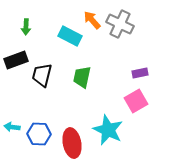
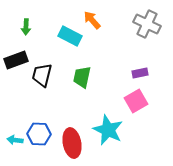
gray cross: moved 27 px right
cyan arrow: moved 3 px right, 13 px down
